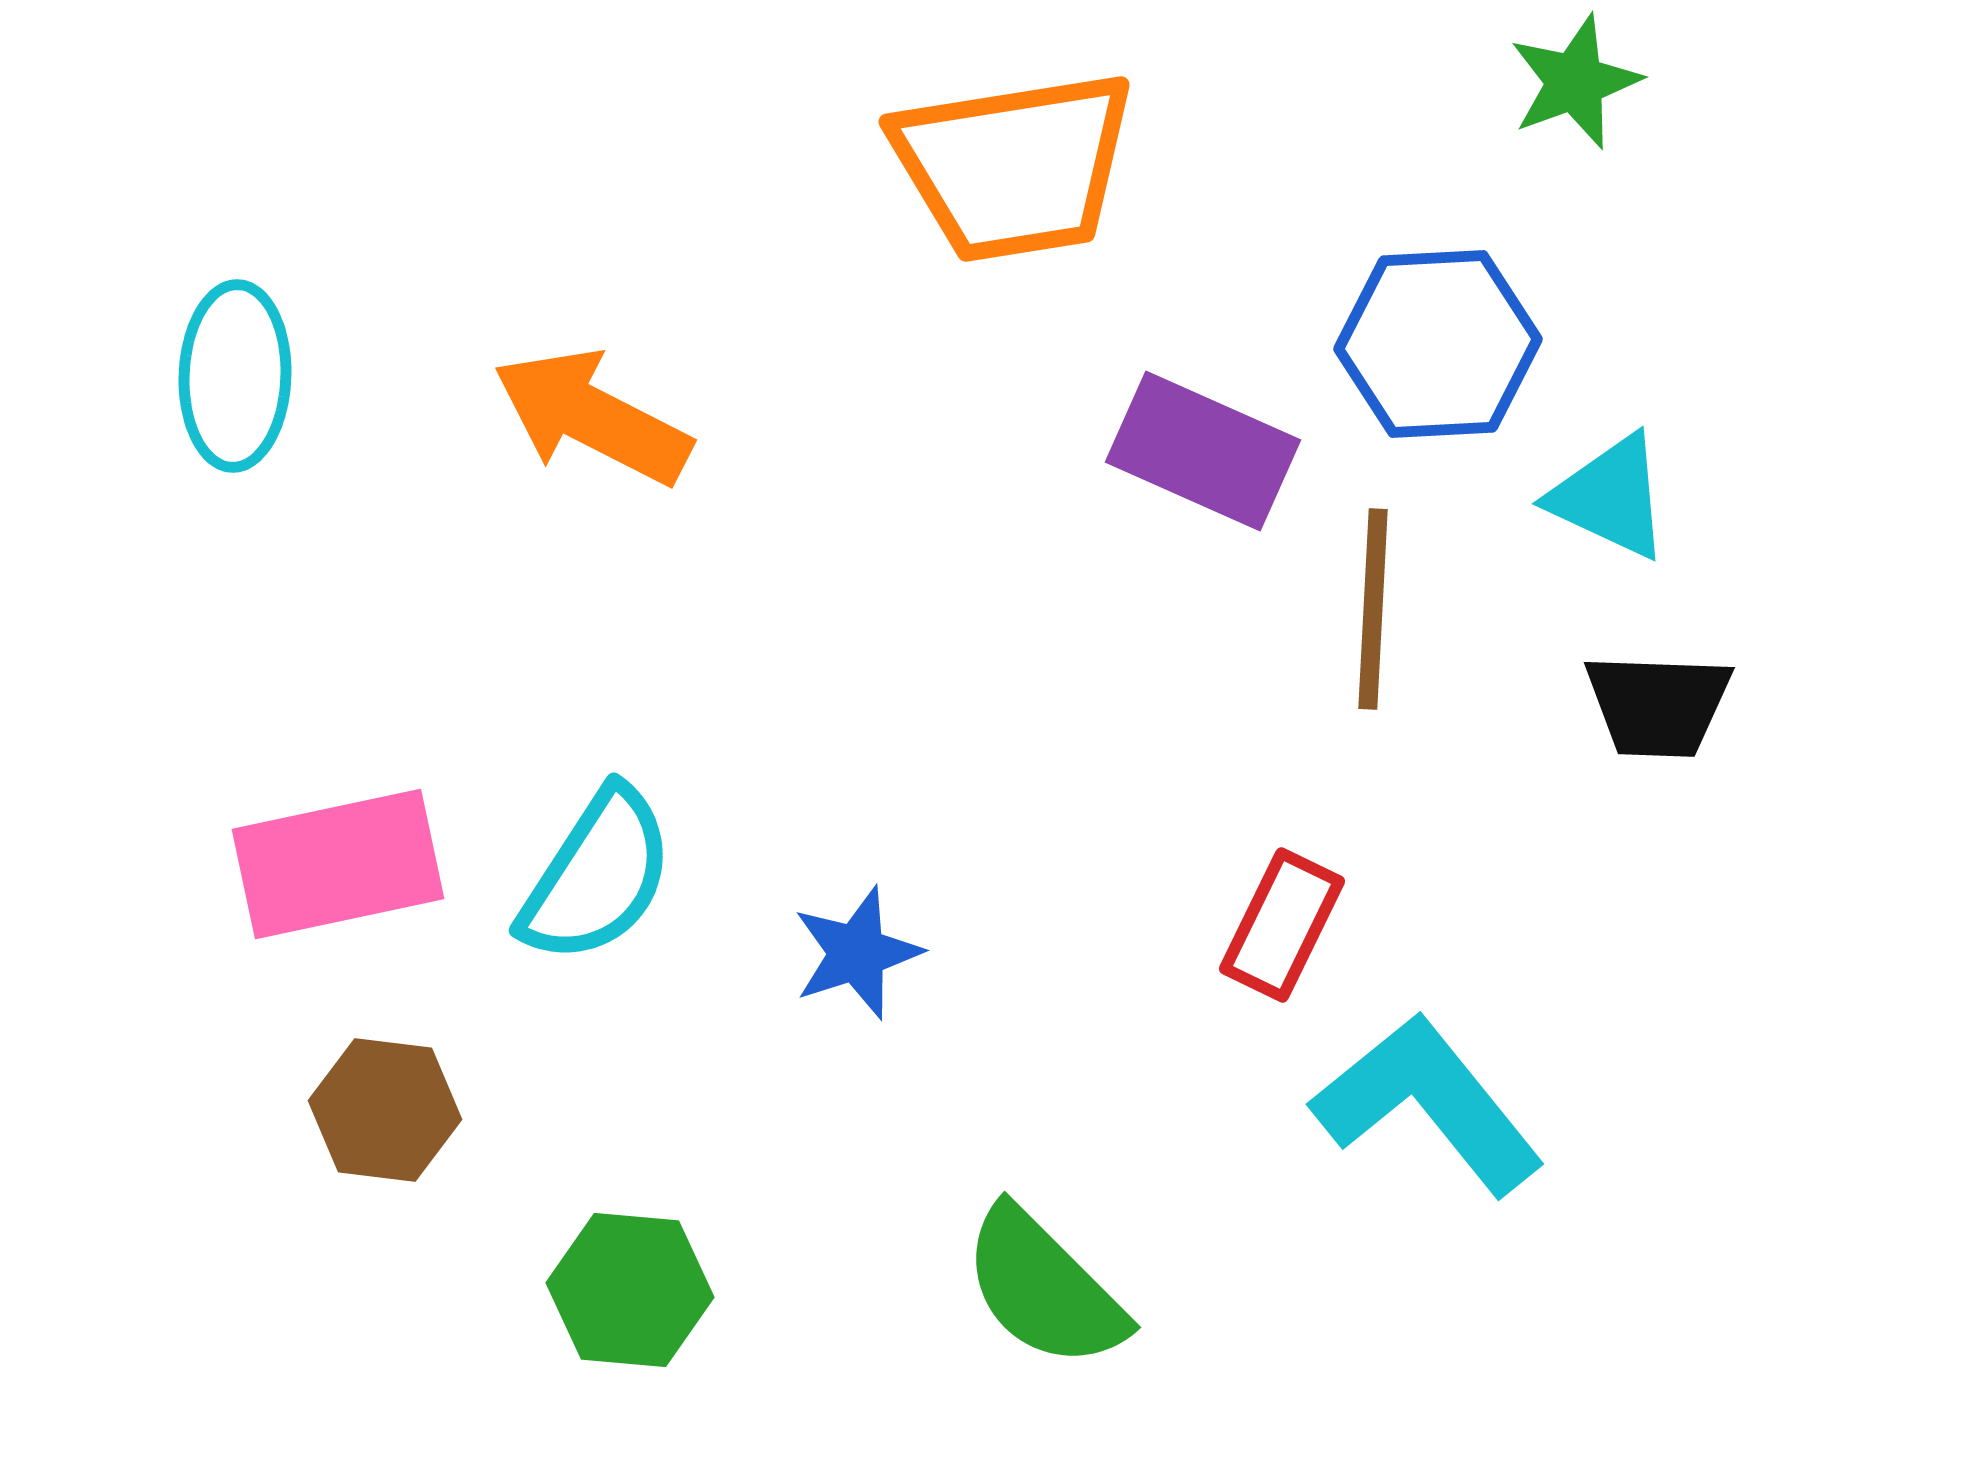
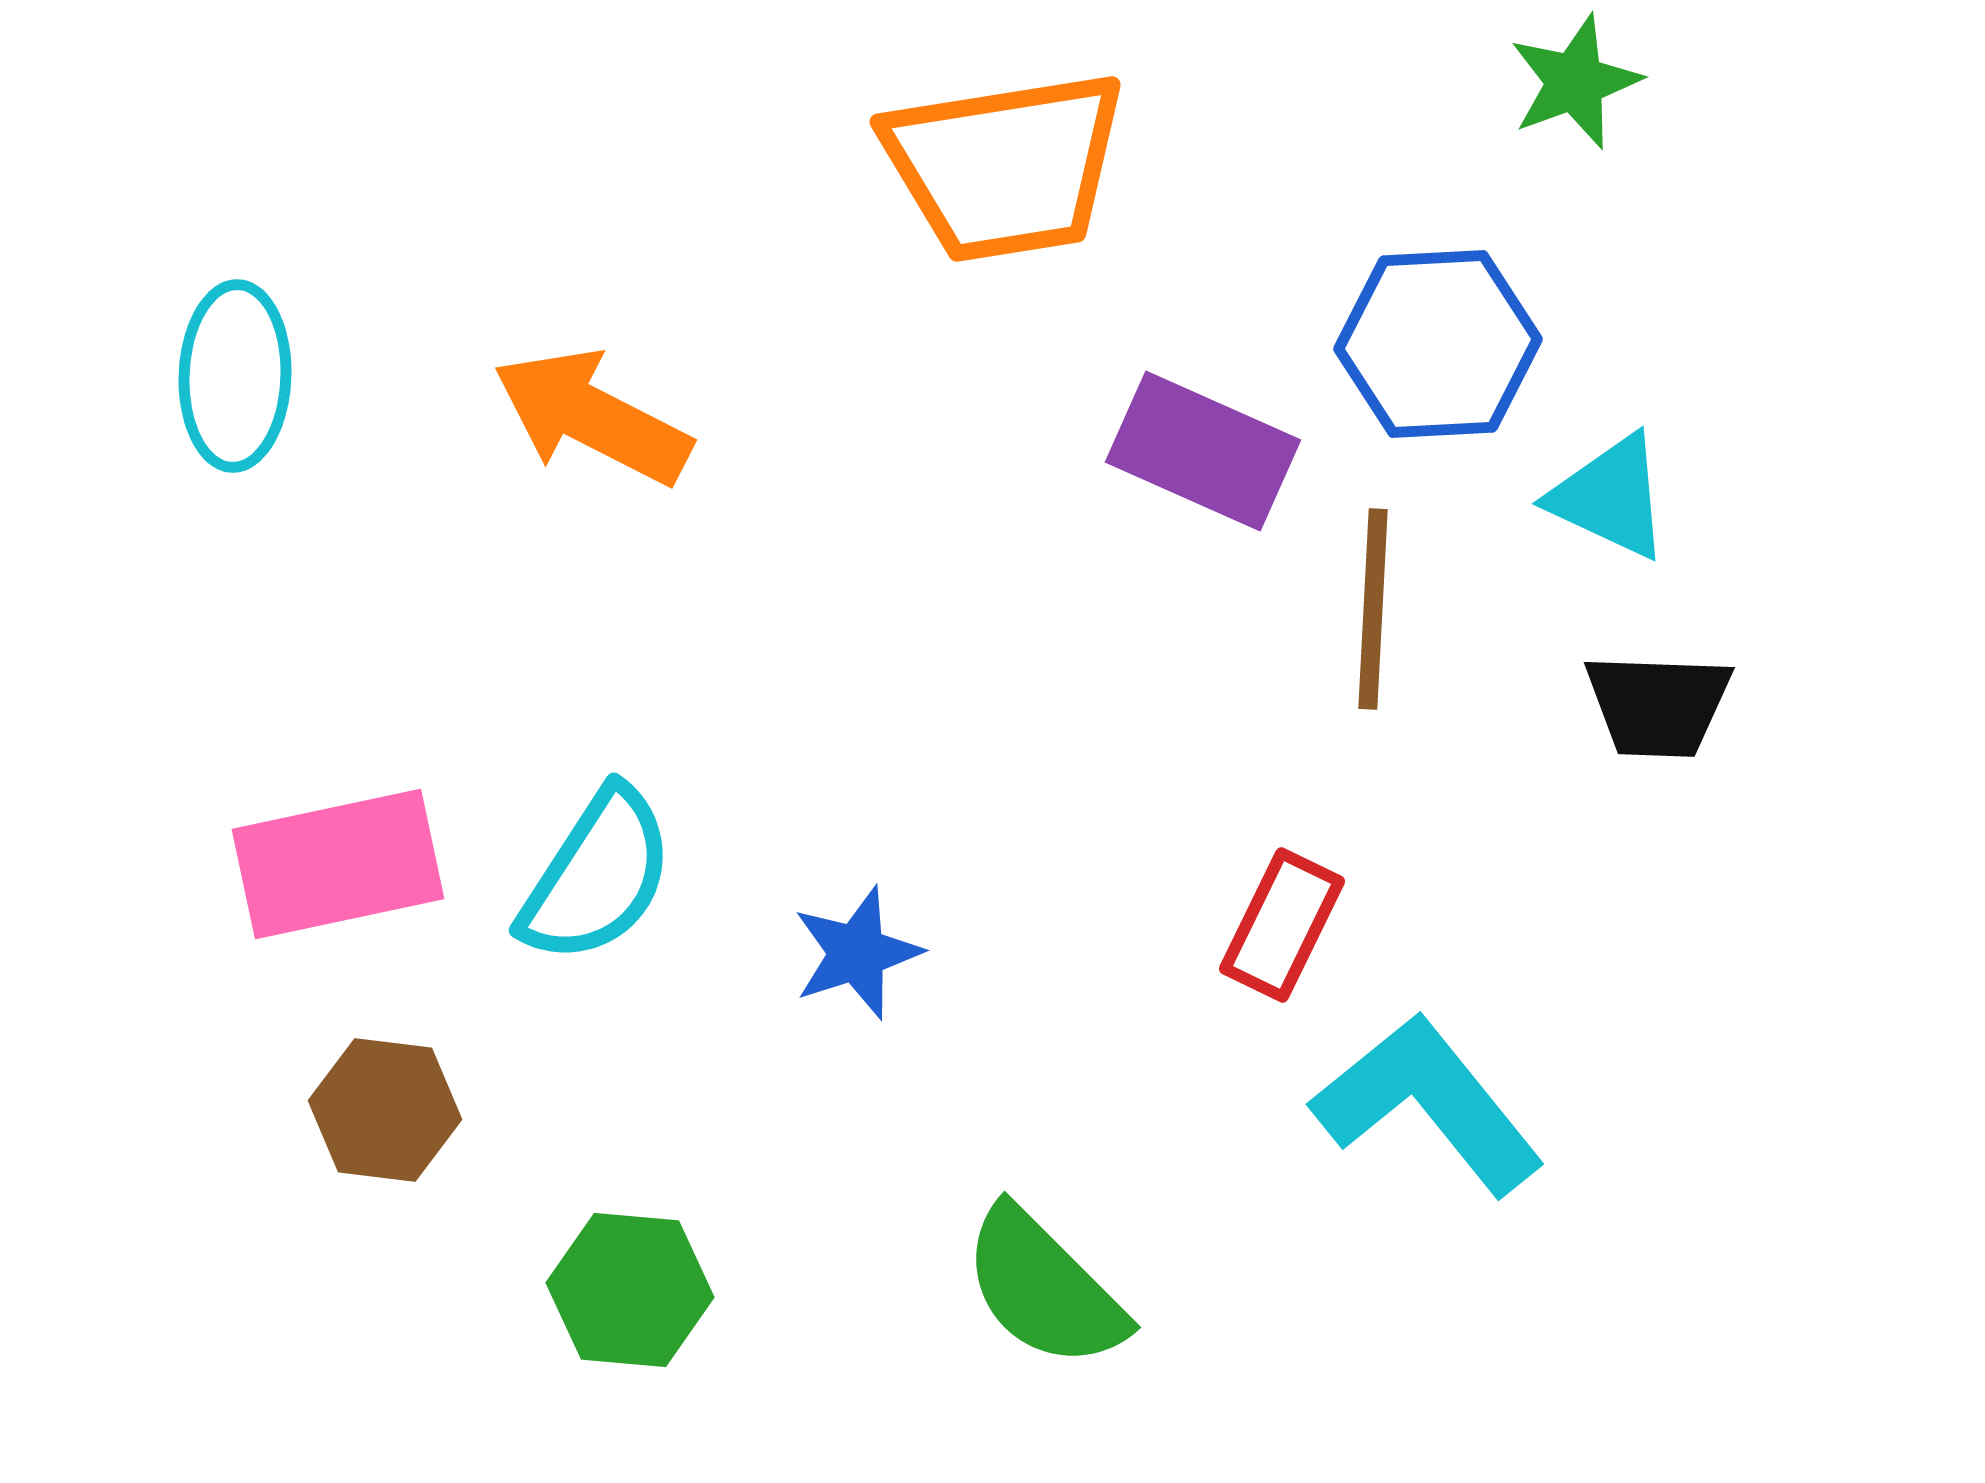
orange trapezoid: moved 9 px left
